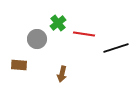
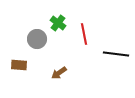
green cross: rotated 14 degrees counterclockwise
red line: rotated 70 degrees clockwise
black line: moved 6 px down; rotated 25 degrees clockwise
brown arrow: moved 3 px left, 1 px up; rotated 42 degrees clockwise
